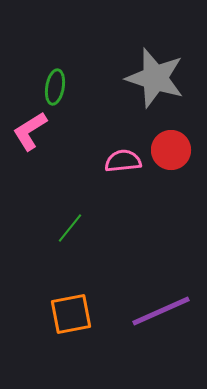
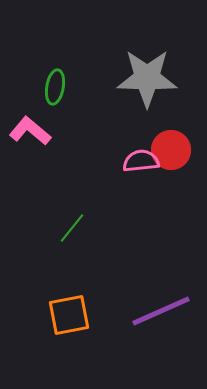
gray star: moved 8 px left; rotated 16 degrees counterclockwise
pink L-shape: rotated 72 degrees clockwise
pink semicircle: moved 18 px right
green line: moved 2 px right
orange square: moved 2 px left, 1 px down
